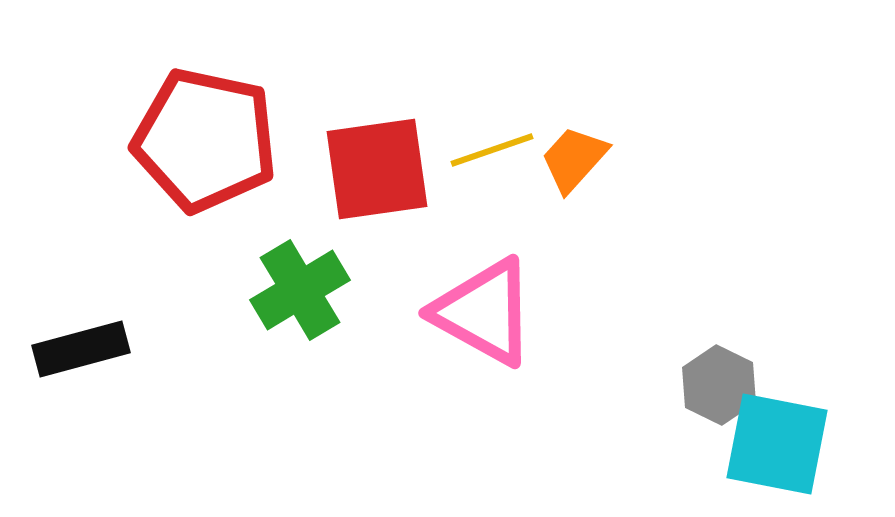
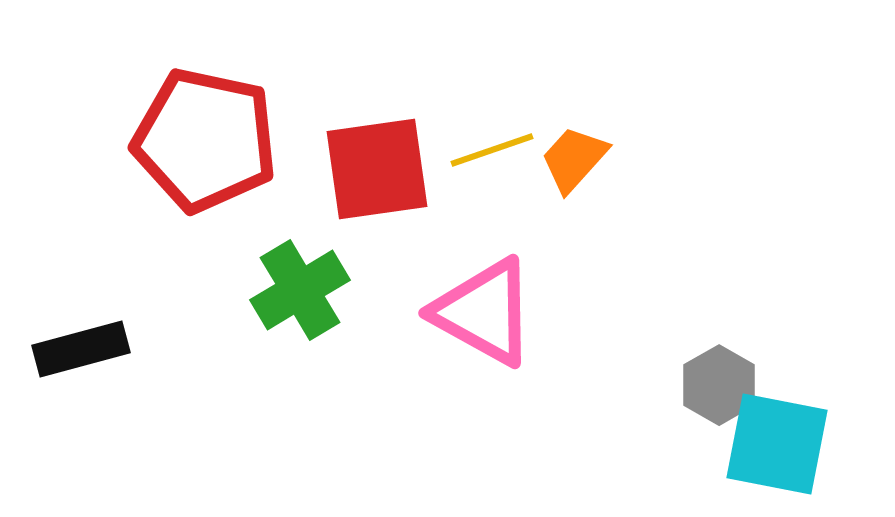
gray hexagon: rotated 4 degrees clockwise
